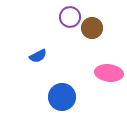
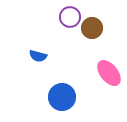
blue semicircle: rotated 42 degrees clockwise
pink ellipse: rotated 44 degrees clockwise
